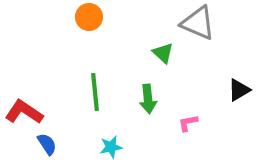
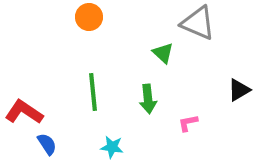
green line: moved 2 px left
cyan star: moved 1 px right; rotated 20 degrees clockwise
